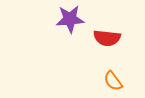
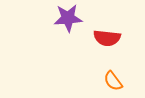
purple star: moved 2 px left, 1 px up
